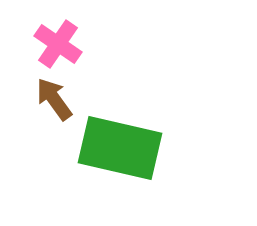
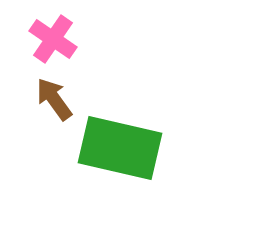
pink cross: moved 5 px left, 5 px up
